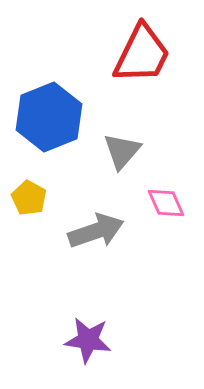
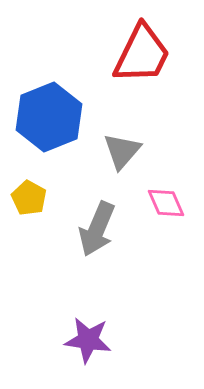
gray arrow: moved 1 px right, 2 px up; rotated 132 degrees clockwise
